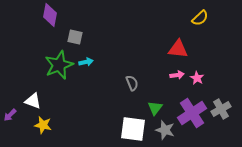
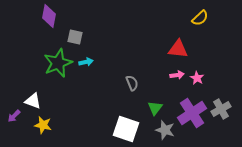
purple diamond: moved 1 px left, 1 px down
green star: moved 1 px left, 2 px up
purple arrow: moved 4 px right, 1 px down
white square: moved 7 px left; rotated 12 degrees clockwise
